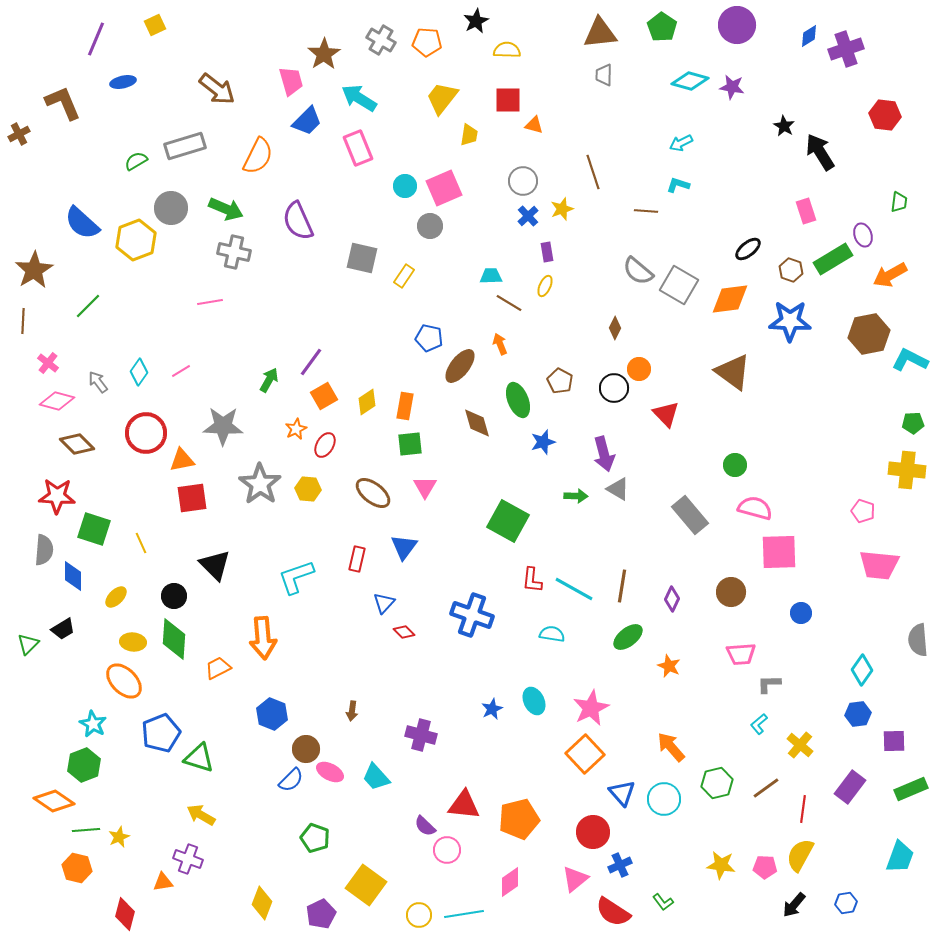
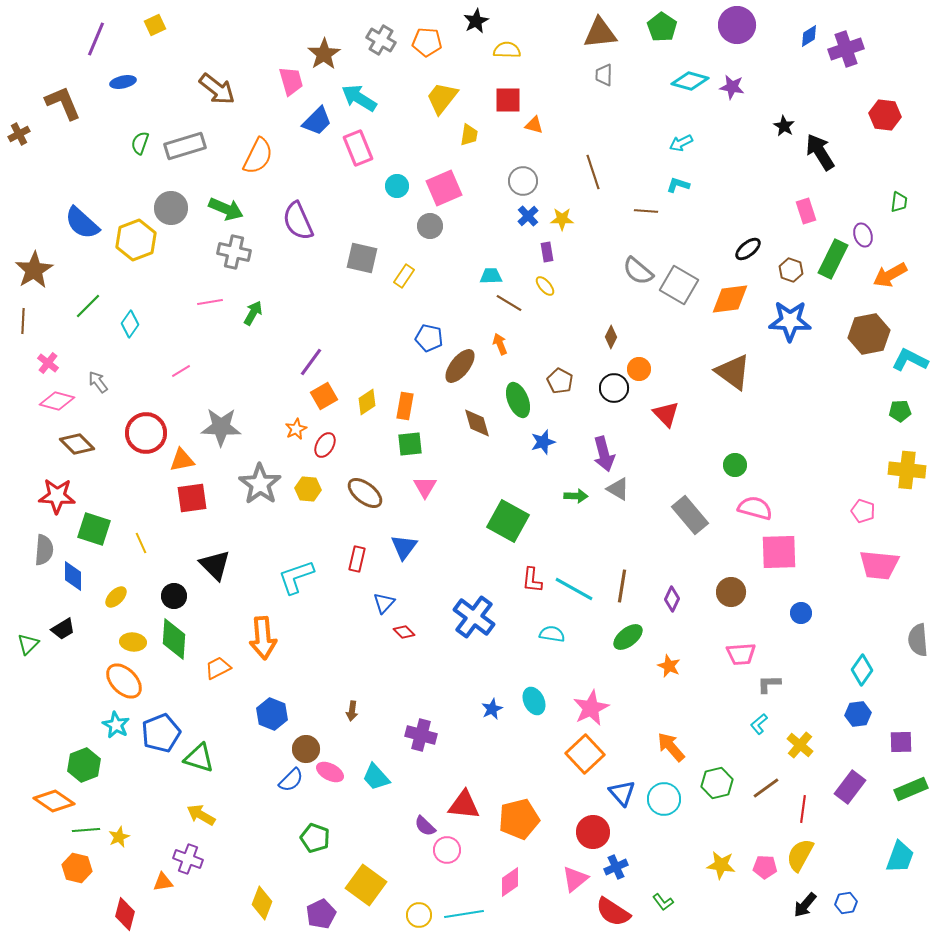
blue trapezoid at (307, 121): moved 10 px right
green semicircle at (136, 161): moved 4 px right, 18 px up; rotated 40 degrees counterclockwise
cyan circle at (405, 186): moved 8 px left
yellow star at (562, 209): moved 10 px down; rotated 20 degrees clockwise
green rectangle at (833, 259): rotated 33 degrees counterclockwise
yellow ellipse at (545, 286): rotated 65 degrees counterclockwise
brown diamond at (615, 328): moved 4 px left, 9 px down
cyan diamond at (139, 372): moved 9 px left, 48 px up
green arrow at (269, 380): moved 16 px left, 67 px up
green pentagon at (913, 423): moved 13 px left, 12 px up
gray star at (223, 426): moved 2 px left, 1 px down
brown ellipse at (373, 493): moved 8 px left
blue cross at (472, 615): moved 2 px right, 2 px down; rotated 18 degrees clockwise
cyan star at (93, 724): moved 23 px right, 1 px down
purple square at (894, 741): moved 7 px right, 1 px down
blue cross at (620, 865): moved 4 px left, 2 px down
black arrow at (794, 905): moved 11 px right
